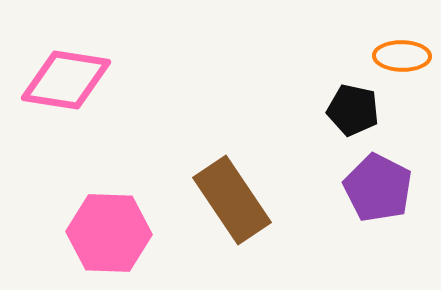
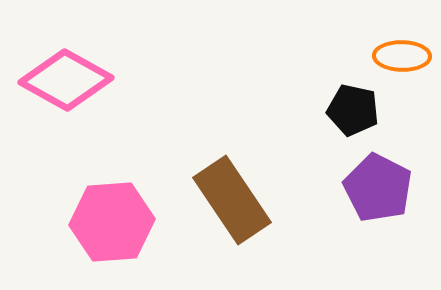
pink diamond: rotated 20 degrees clockwise
pink hexagon: moved 3 px right, 11 px up; rotated 6 degrees counterclockwise
